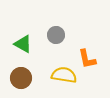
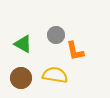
orange L-shape: moved 12 px left, 8 px up
yellow semicircle: moved 9 px left
